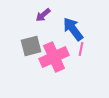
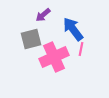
gray square: moved 7 px up
